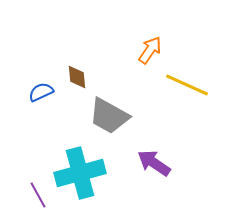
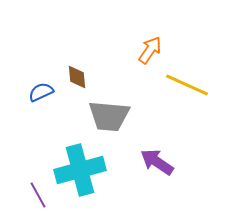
gray trapezoid: rotated 24 degrees counterclockwise
purple arrow: moved 3 px right, 1 px up
cyan cross: moved 3 px up
